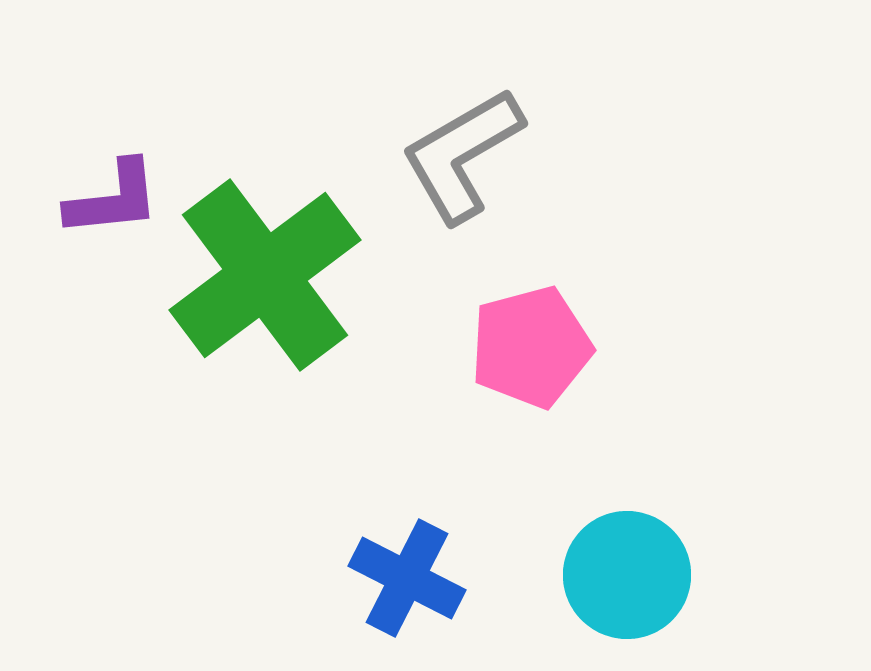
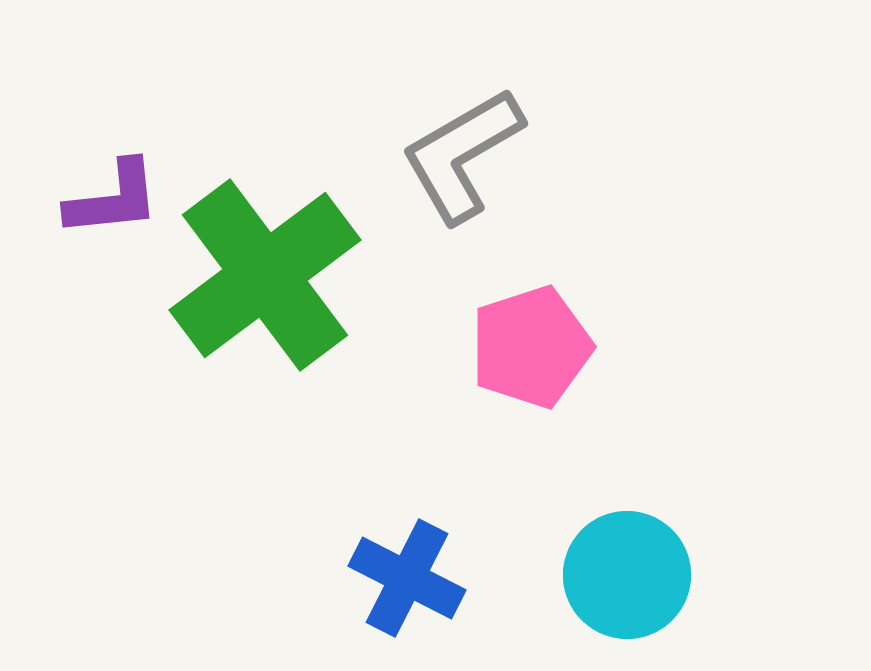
pink pentagon: rotated 3 degrees counterclockwise
